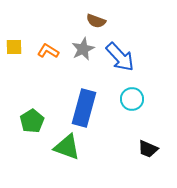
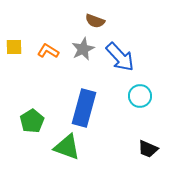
brown semicircle: moved 1 px left
cyan circle: moved 8 px right, 3 px up
